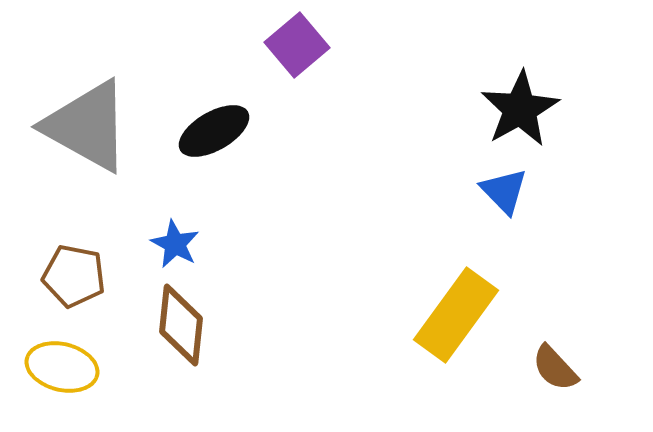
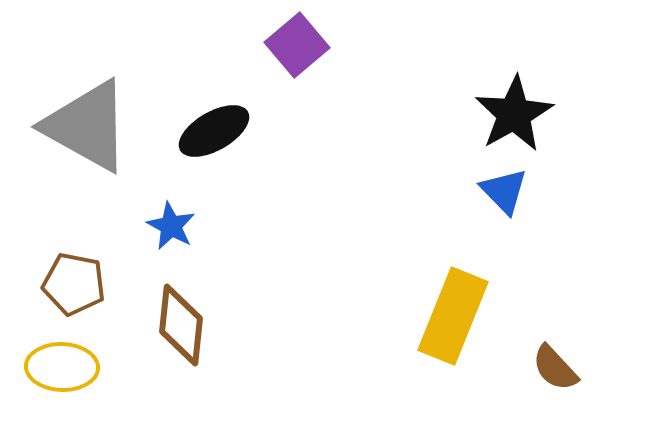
black star: moved 6 px left, 5 px down
blue star: moved 4 px left, 18 px up
brown pentagon: moved 8 px down
yellow rectangle: moved 3 px left, 1 px down; rotated 14 degrees counterclockwise
yellow ellipse: rotated 12 degrees counterclockwise
